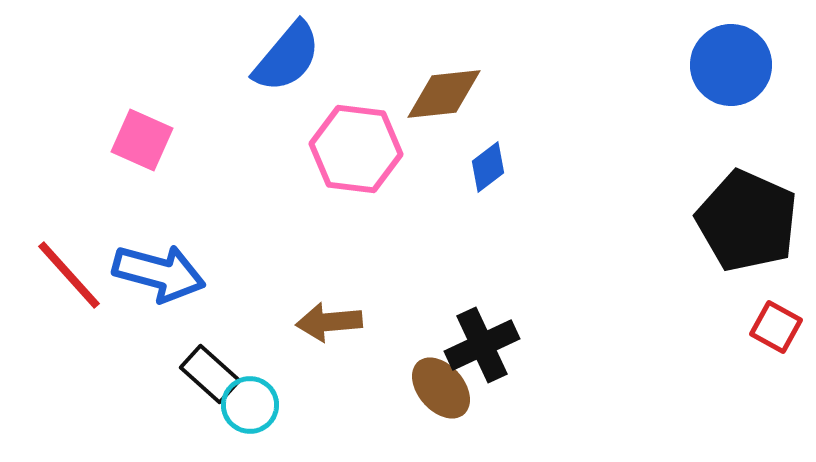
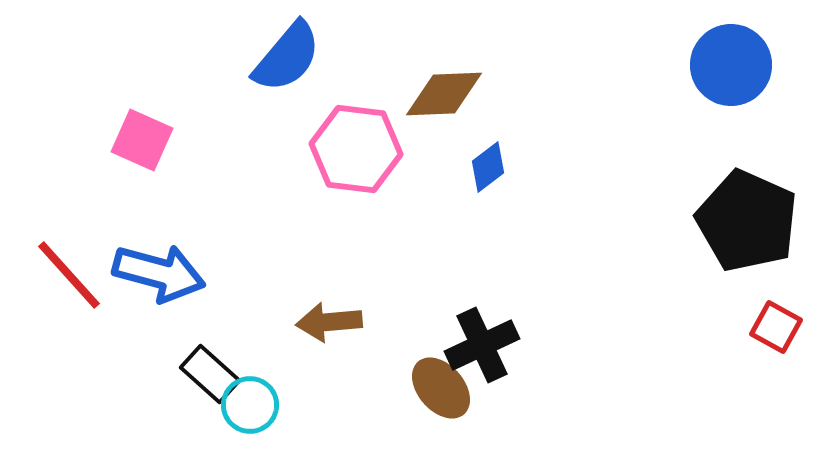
brown diamond: rotated 4 degrees clockwise
